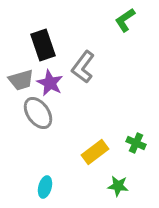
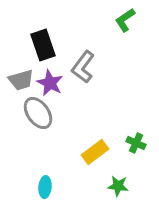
cyan ellipse: rotated 10 degrees counterclockwise
